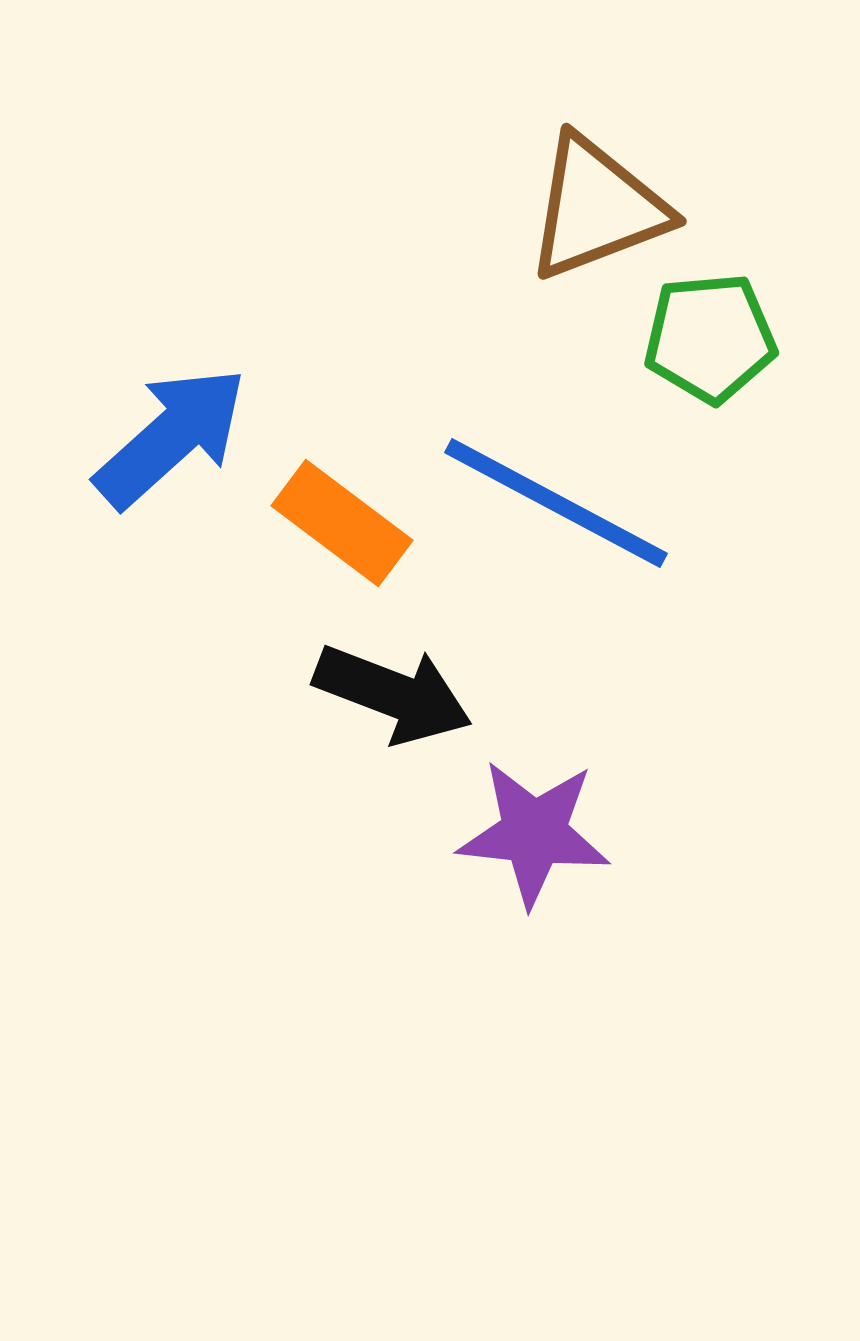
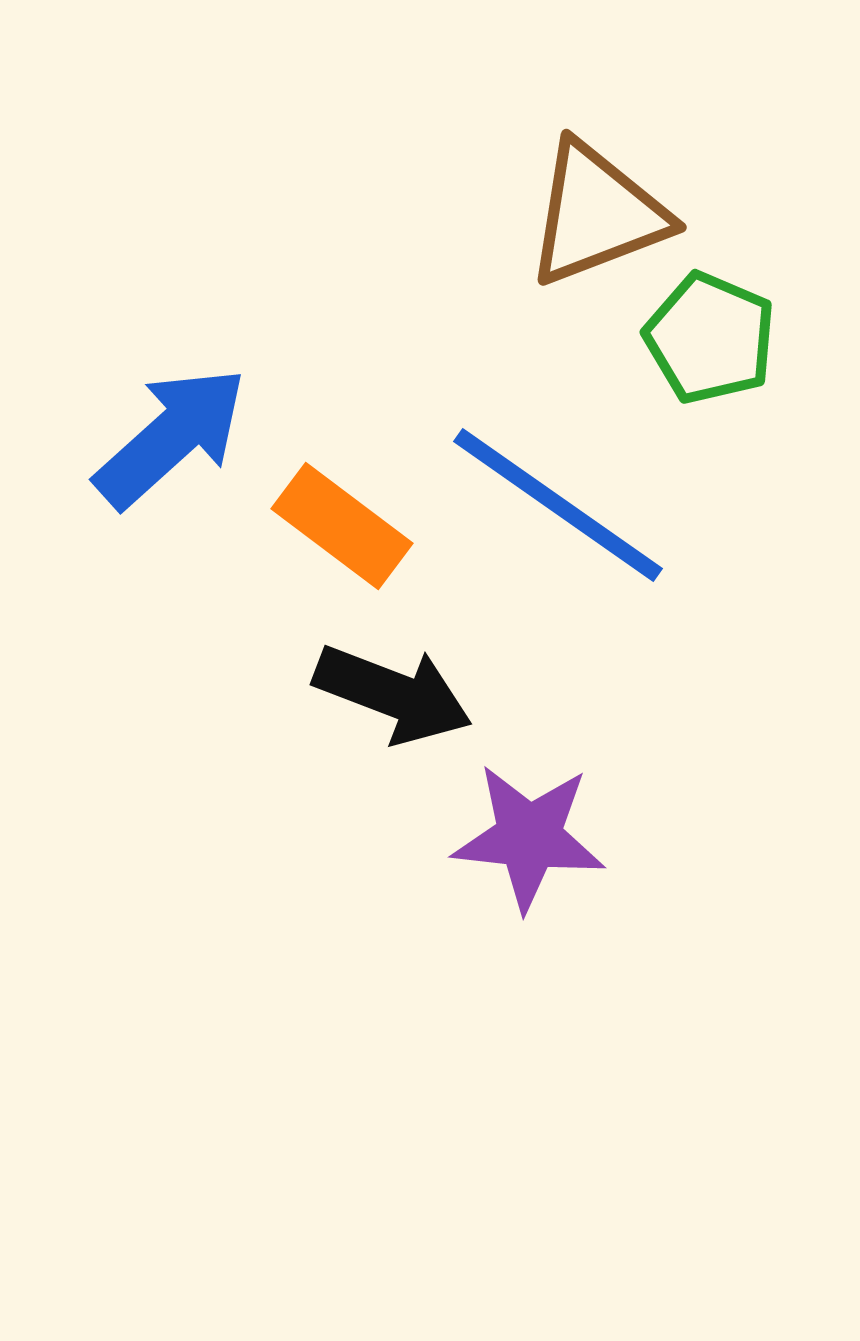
brown triangle: moved 6 px down
green pentagon: rotated 28 degrees clockwise
blue line: moved 2 px right, 2 px down; rotated 7 degrees clockwise
orange rectangle: moved 3 px down
purple star: moved 5 px left, 4 px down
